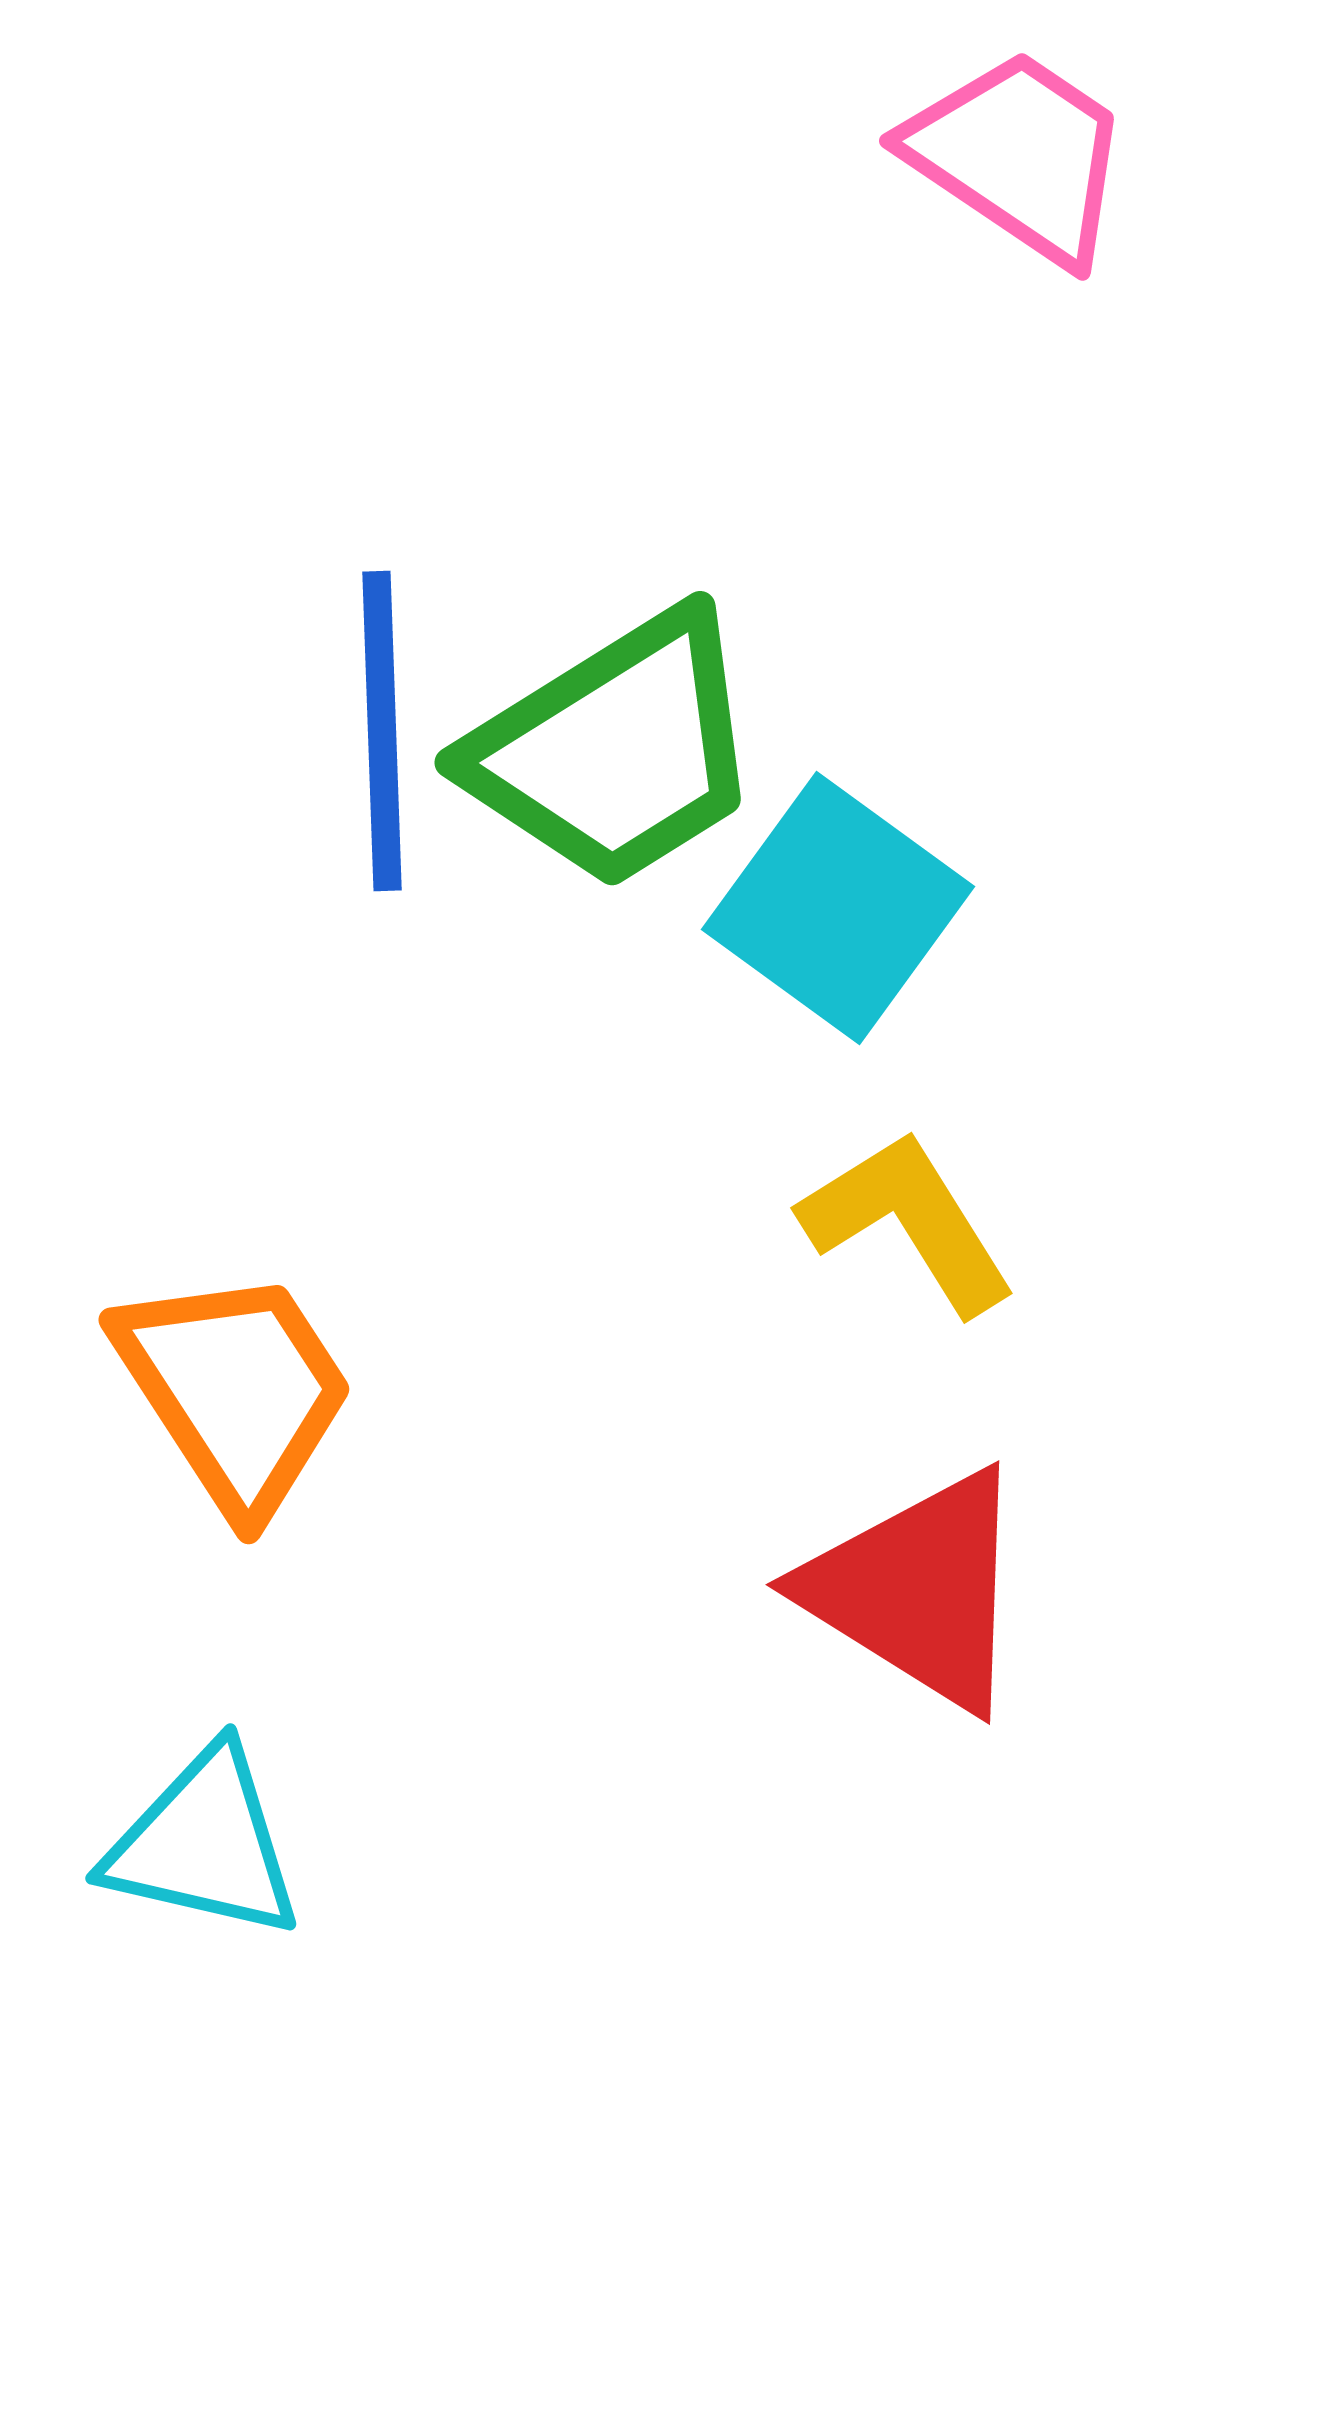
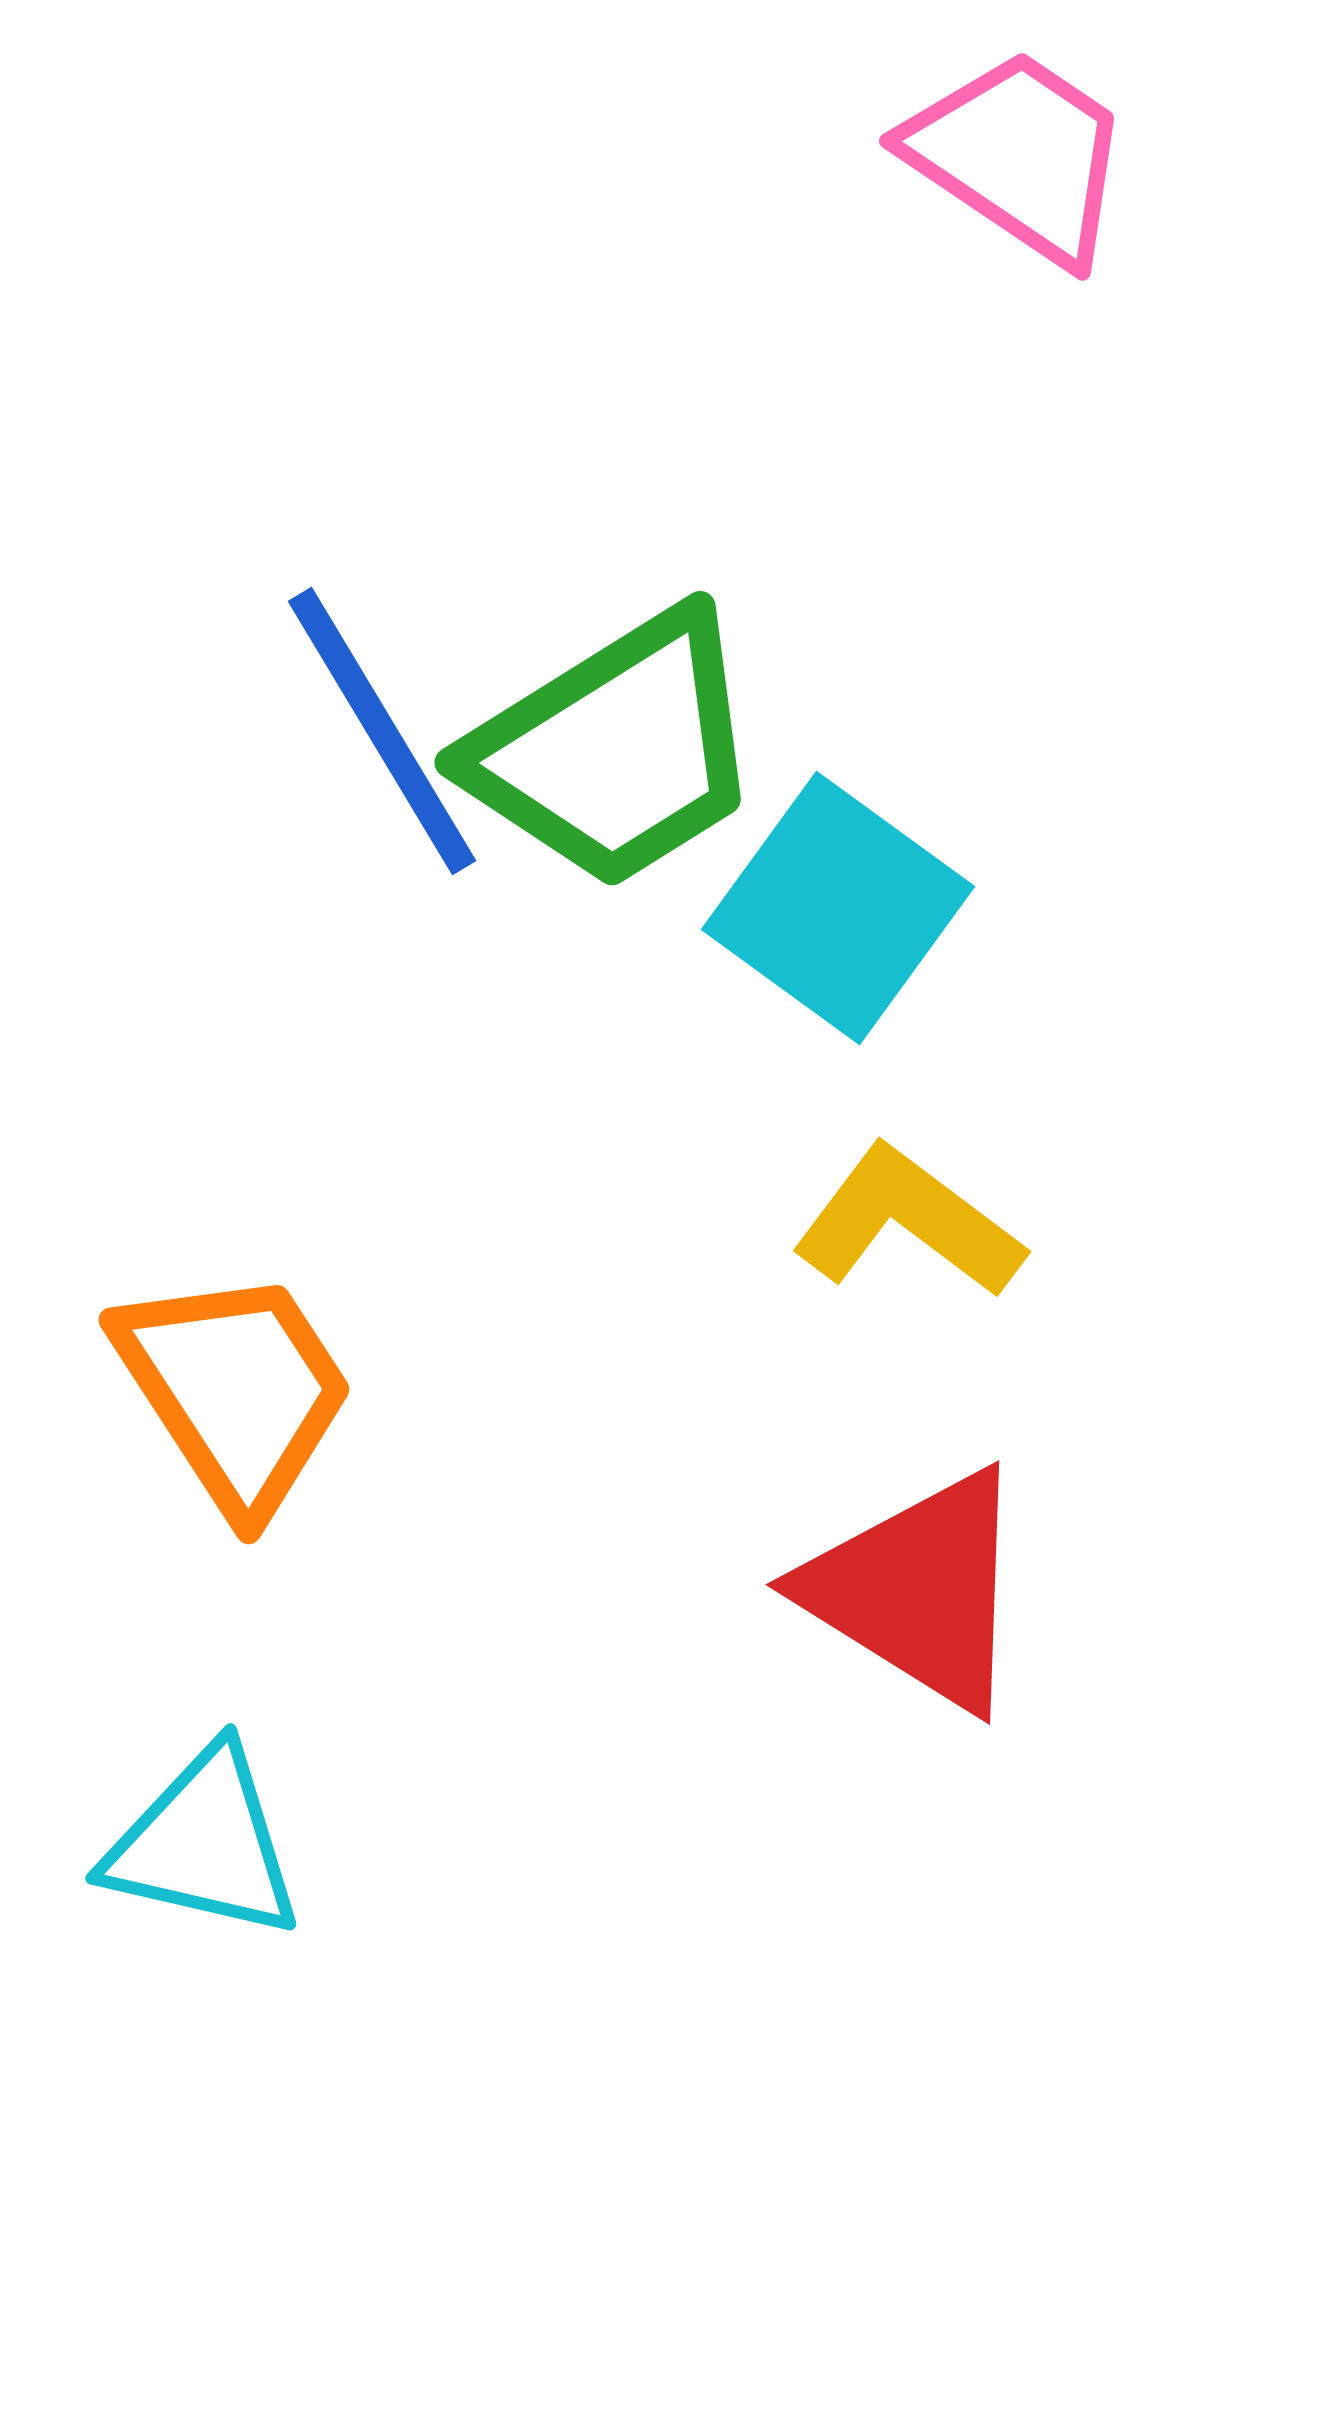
blue line: rotated 29 degrees counterclockwise
yellow L-shape: rotated 21 degrees counterclockwise
